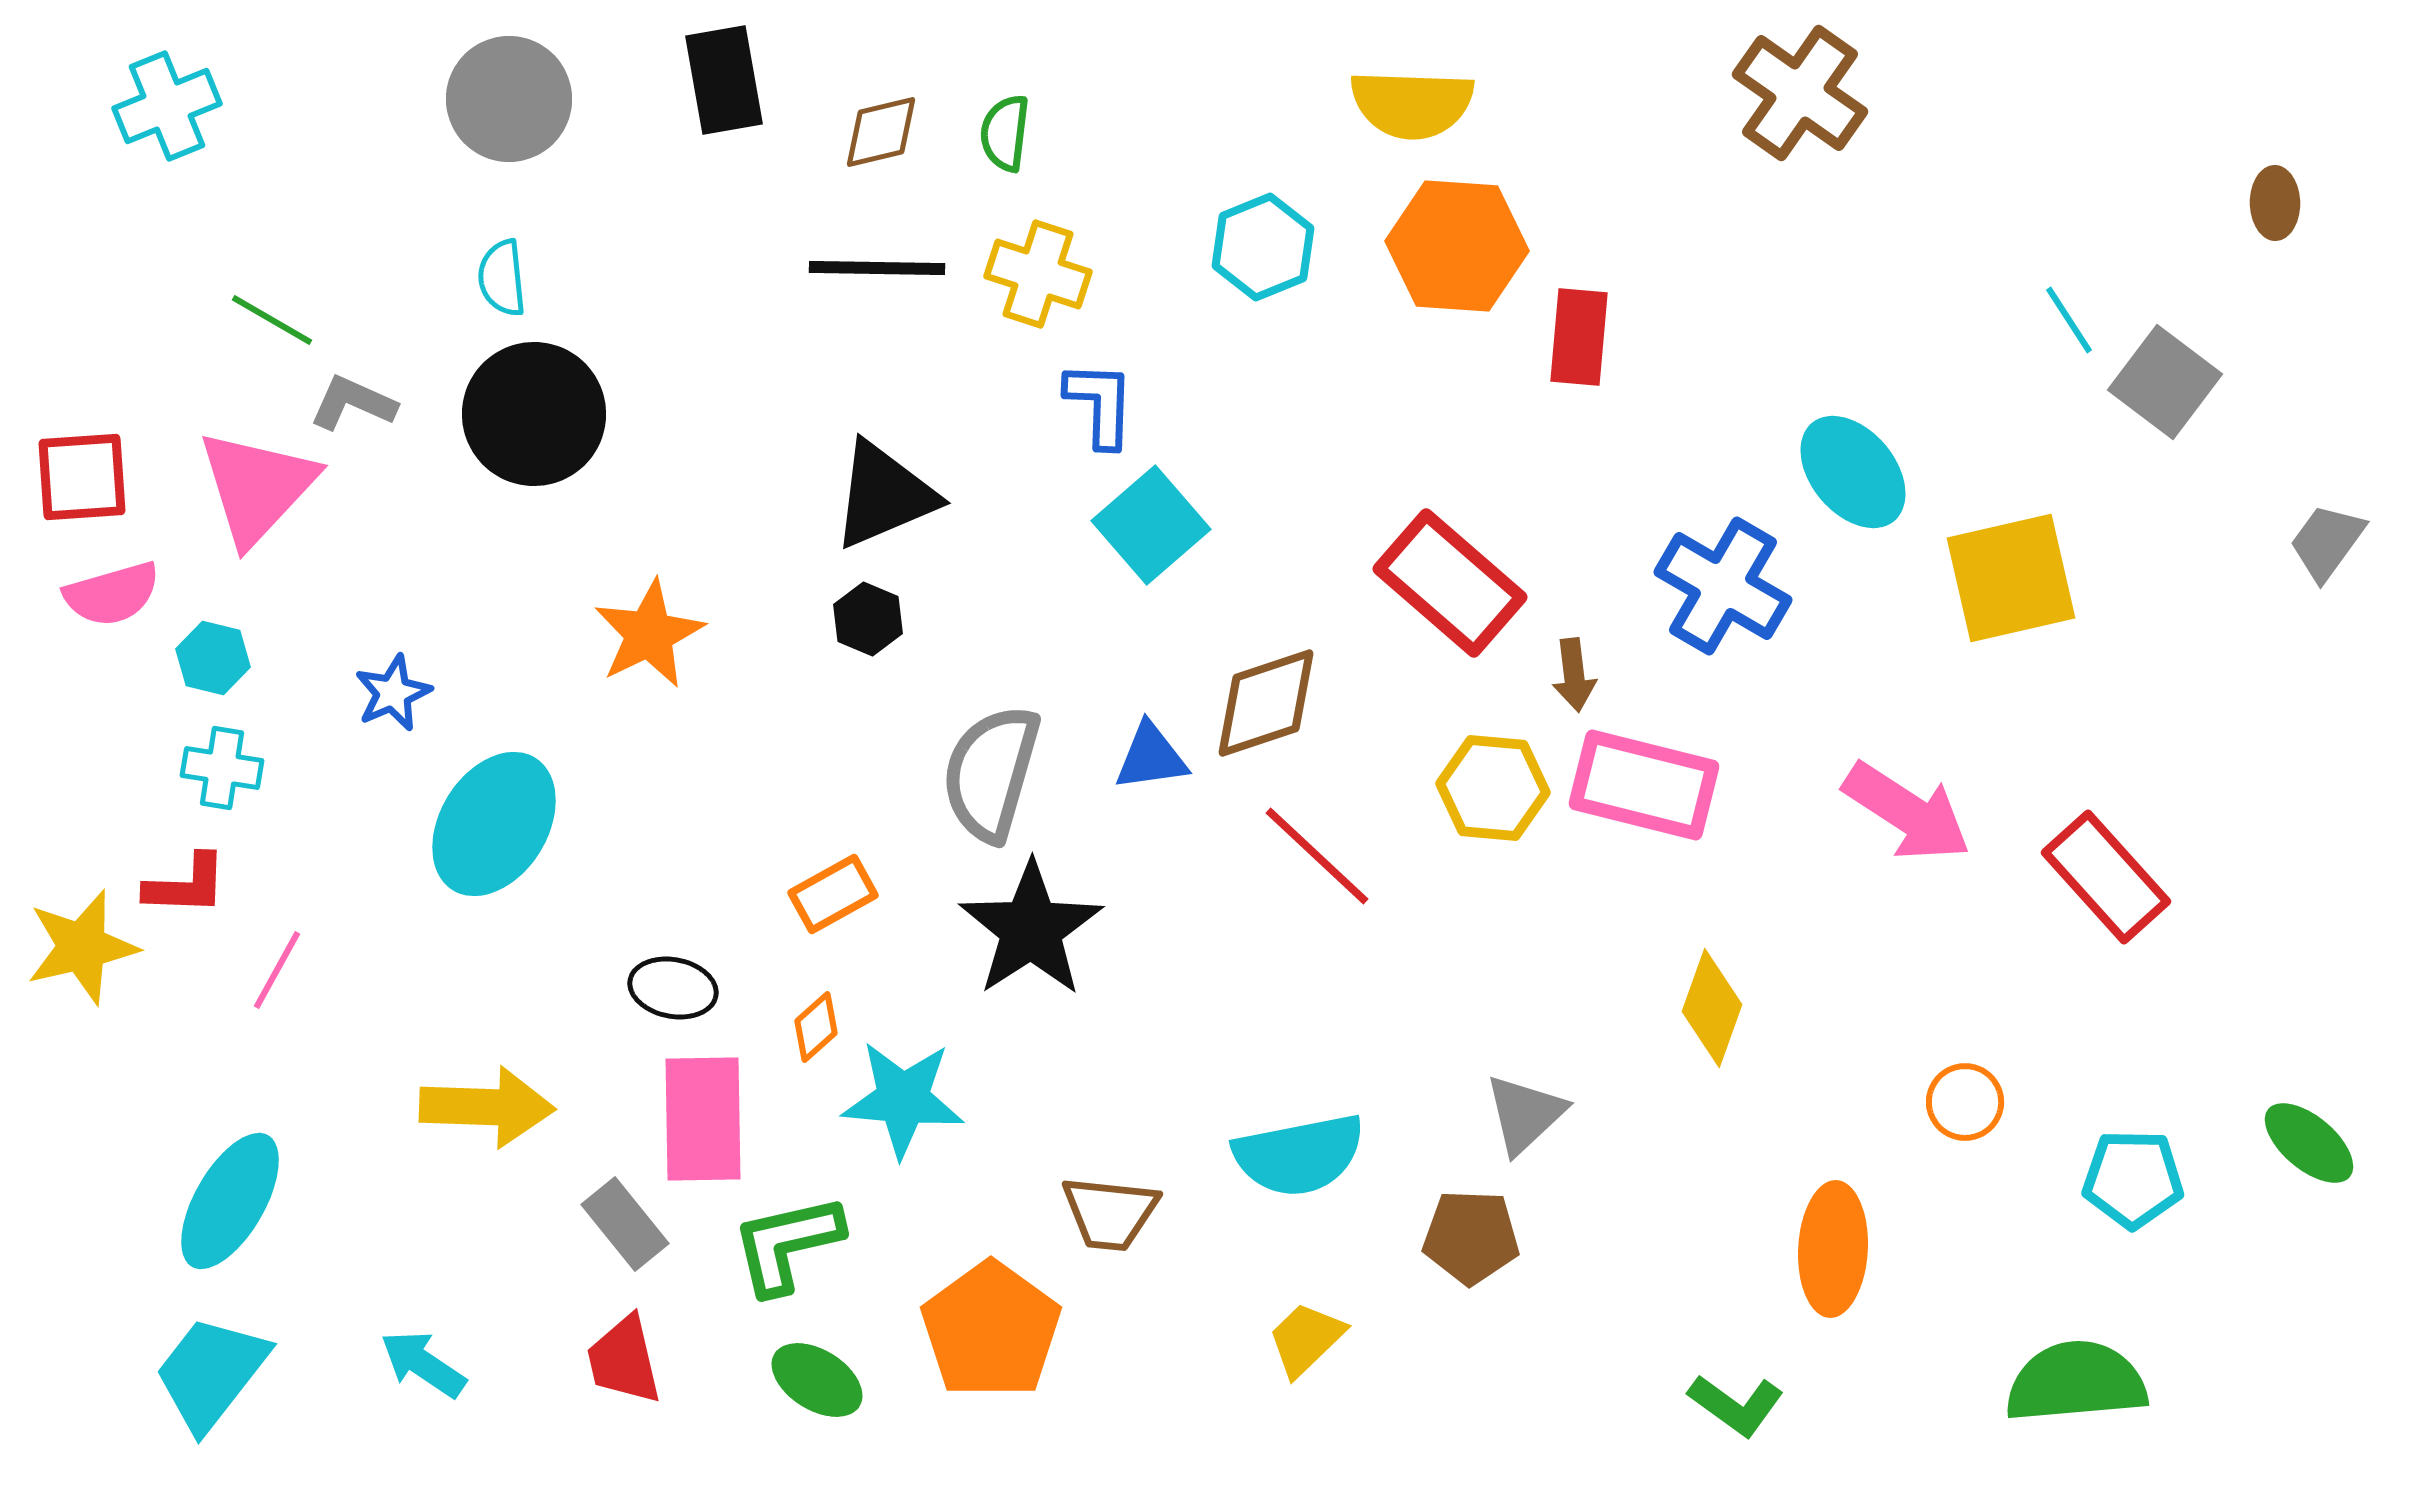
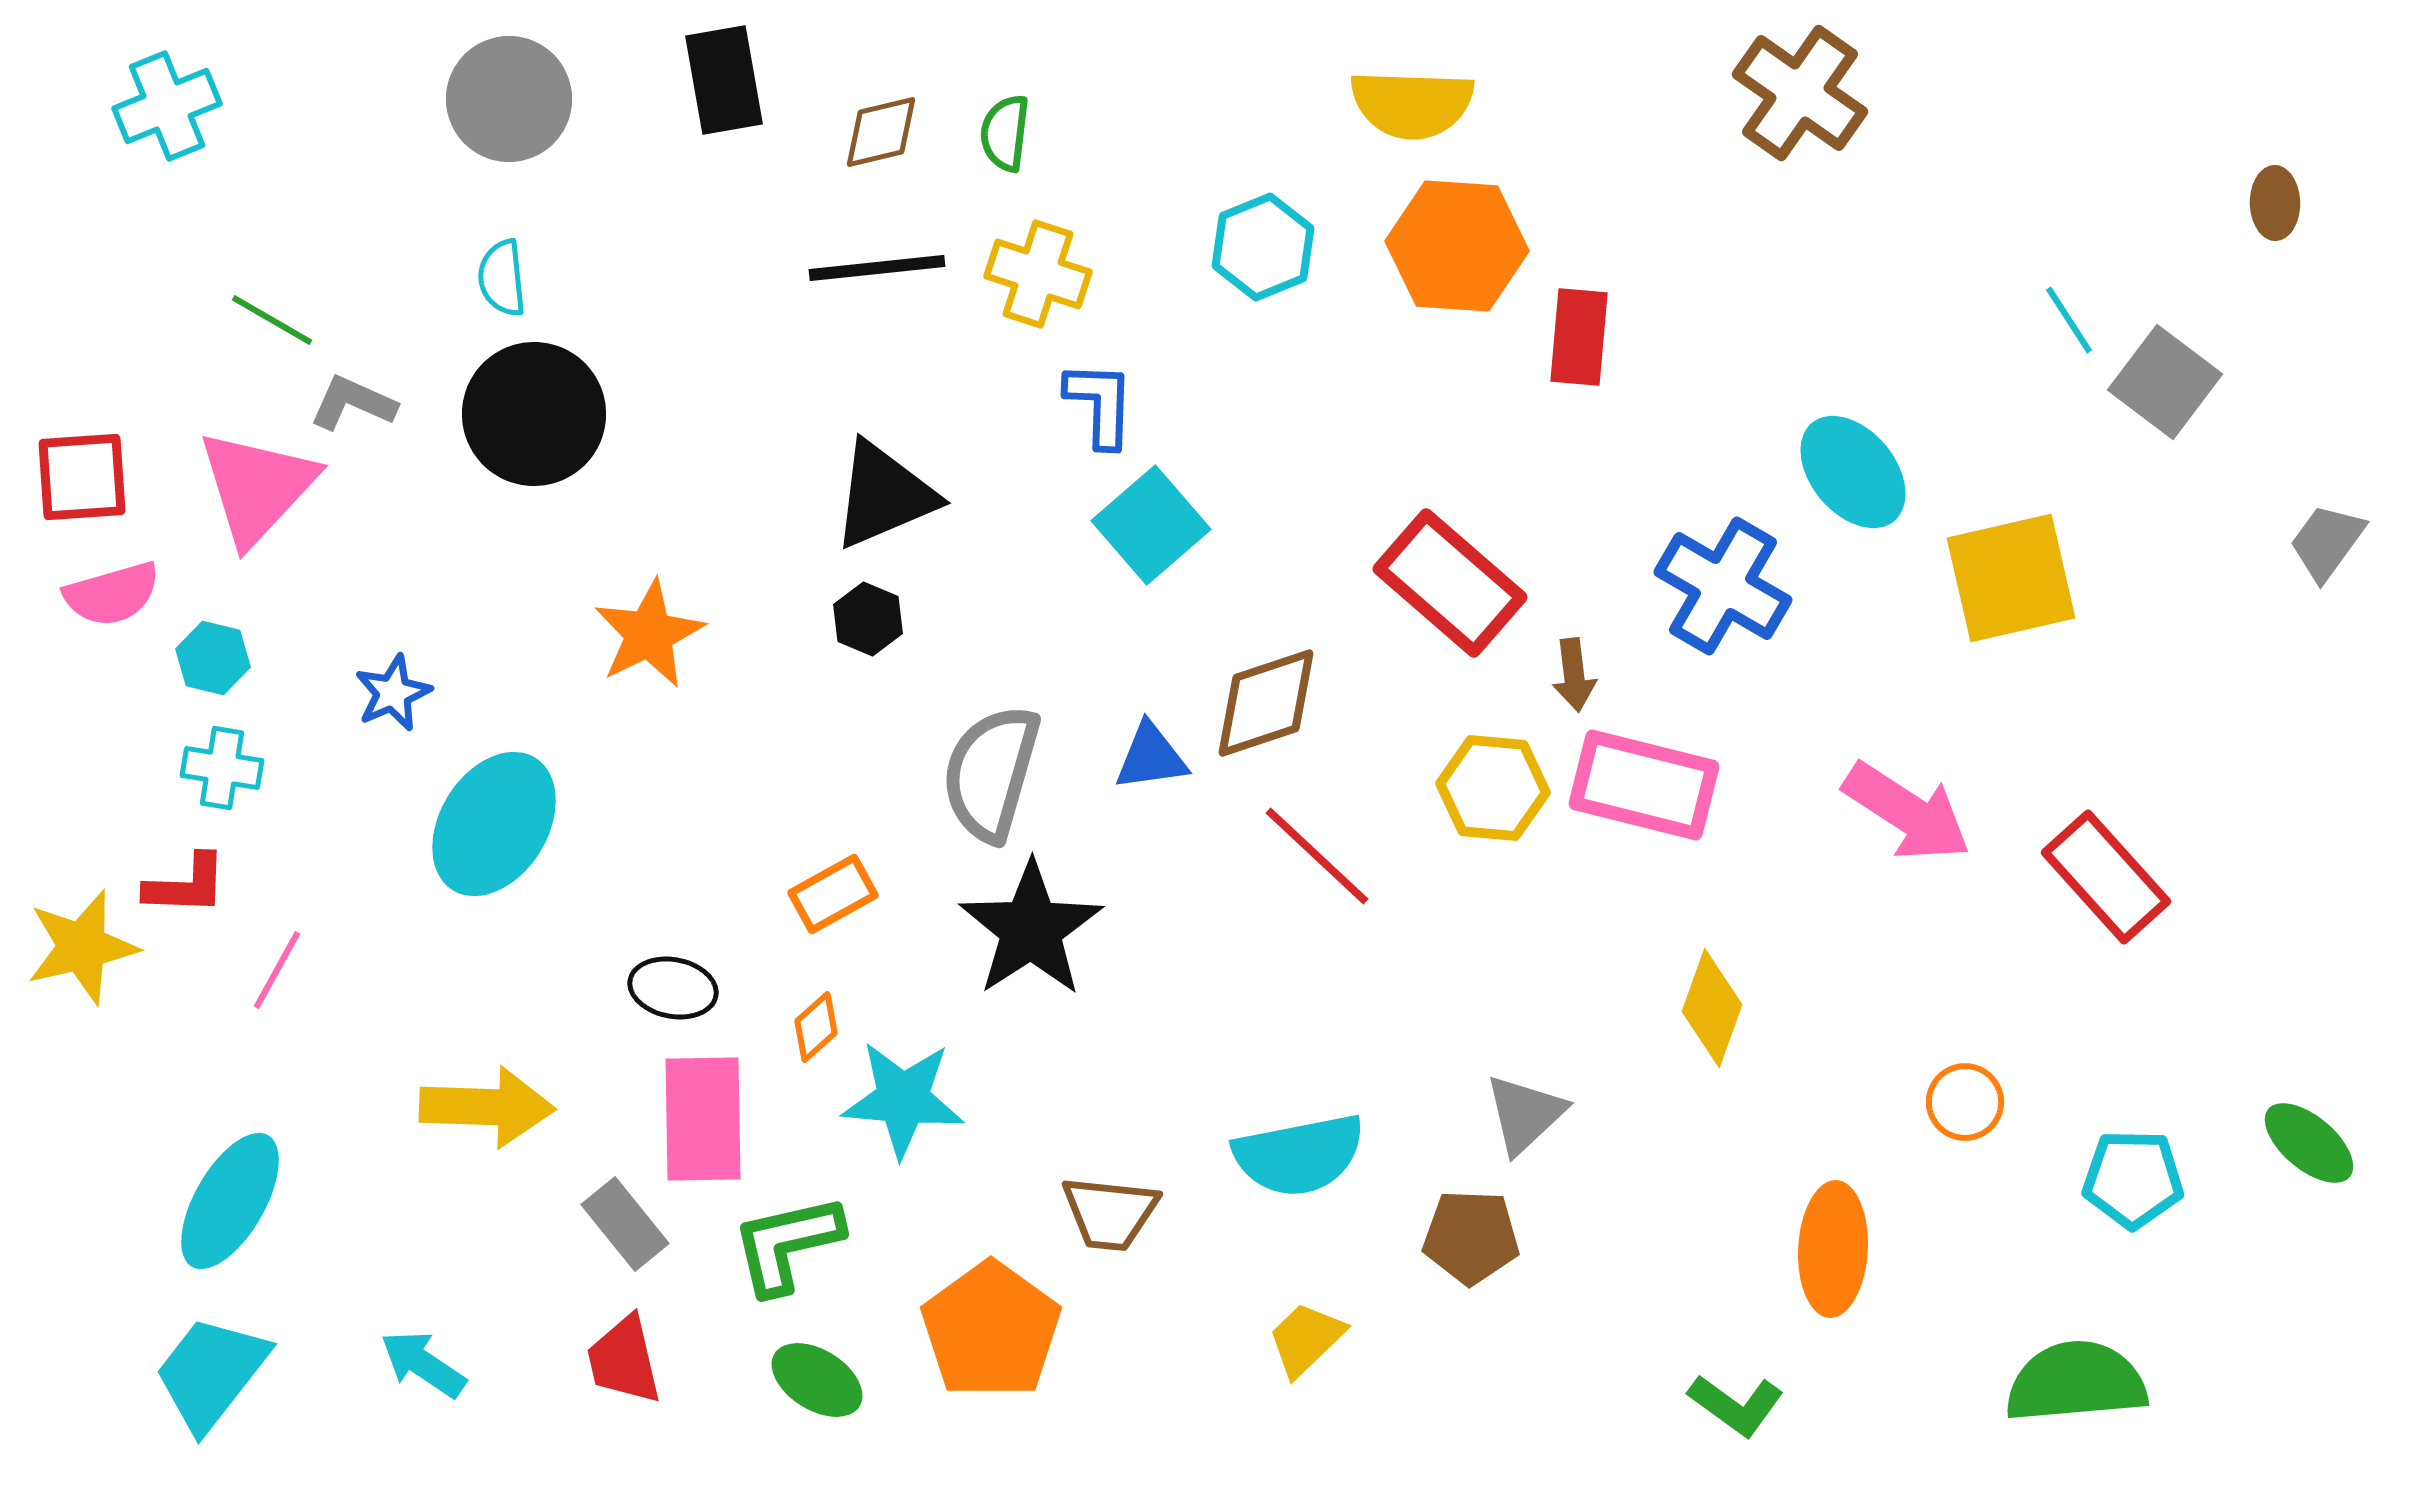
black line at (877, 268): rotated 7 degrees counterclockwise
